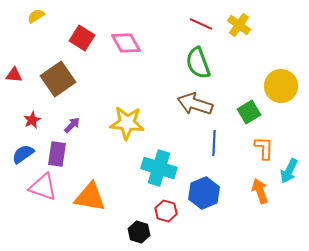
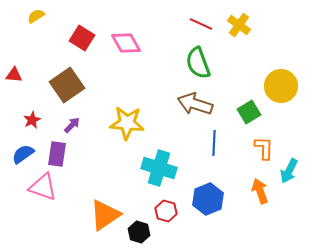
brown square: moved 9 px right, 6 px down
blue hexagon: moved 4 px right, 6 px down
orange triangle: moved 15 px right, 18 px down; rotated 44 degrees counterclockwise
